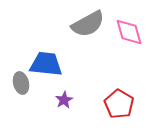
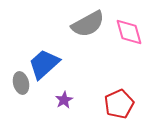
blue trapezoid: moved 2 px left; rotated 48 degrees counterclockwise
red pentagon: rotated 16 degrees clockwise
